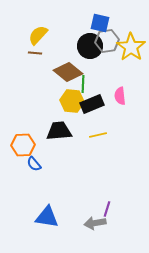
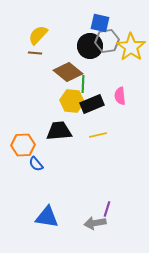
blue semicircle: moved 2 px right
